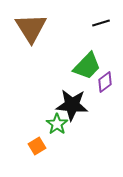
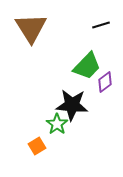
black line: moved 2 px down
